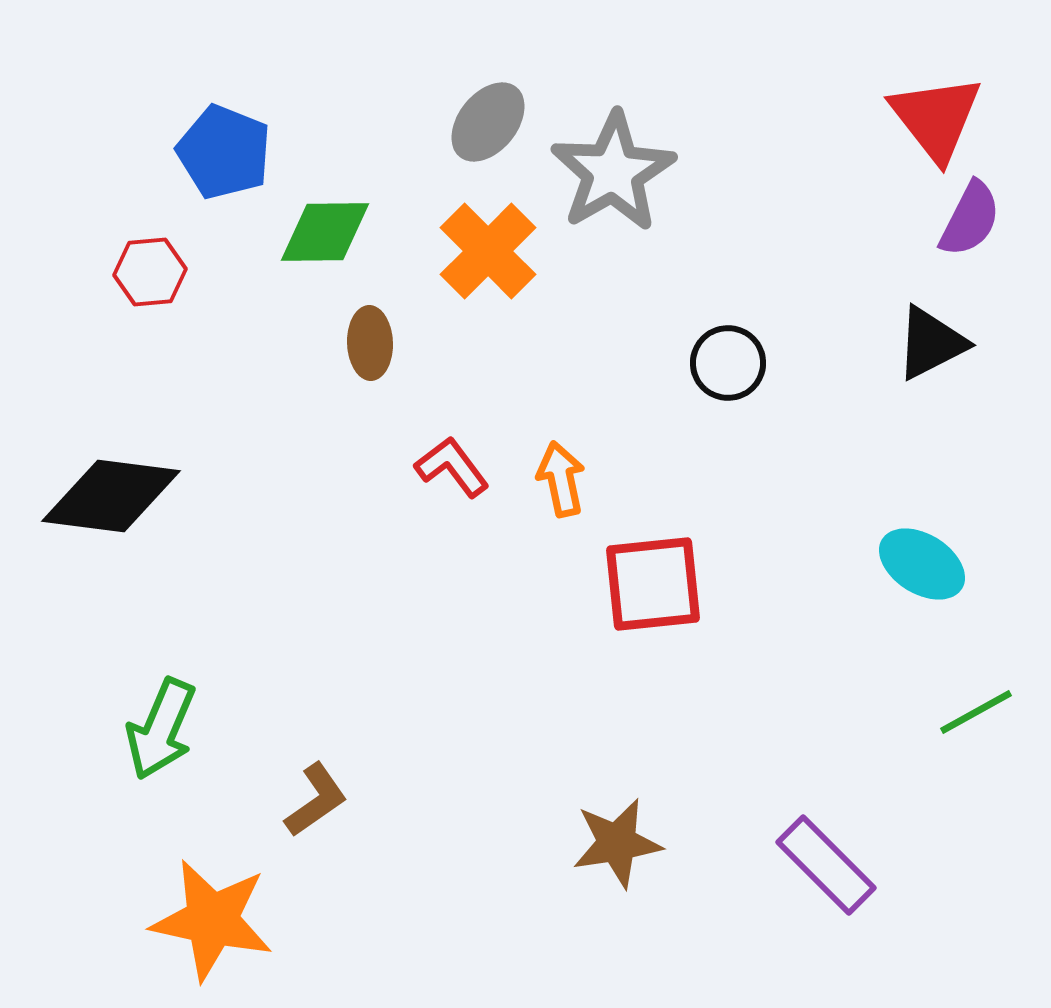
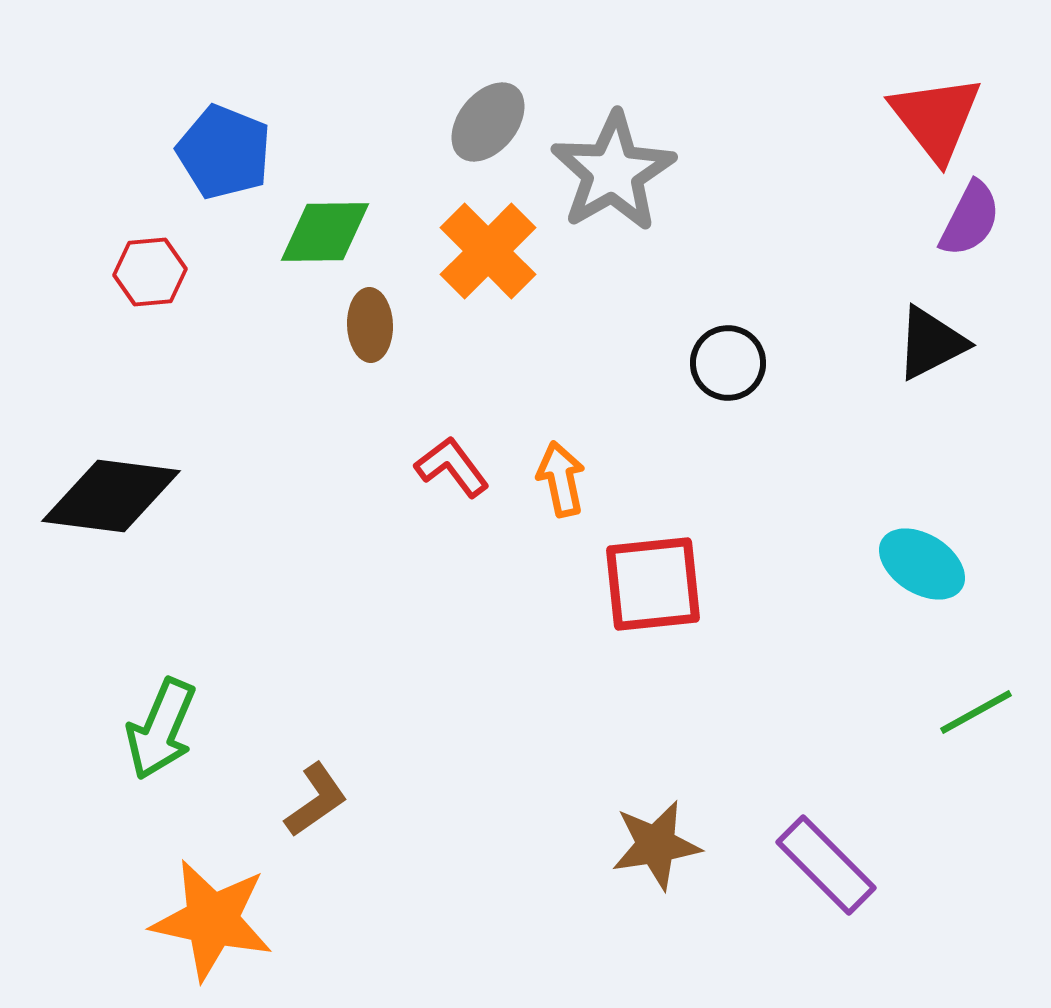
brown ellipse: moved 18 px up
brown star: moved 39 px right, 2 px down
